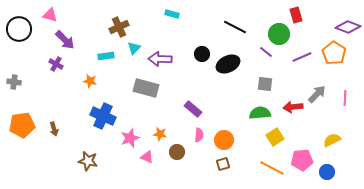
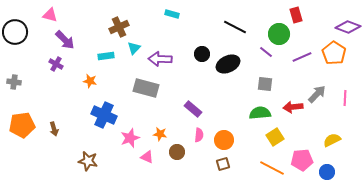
black circle at (19, 29): moved 4 px left, 3 px down
blue cross at (103, 116): moved 1 px right, 1 px up
